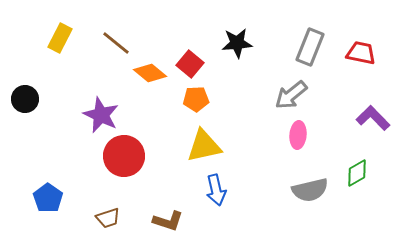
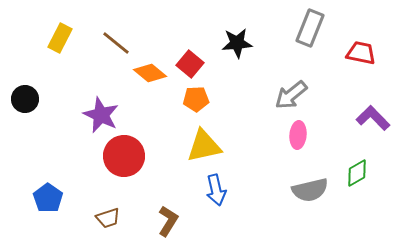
gray rectangle: moved 19 px up
brown L-shape: rotated 76 degrees counterclockwise
